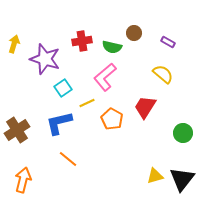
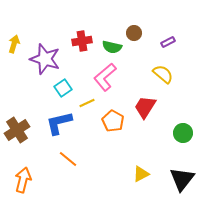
purple rectangle: rotated 56 degrees counterclockwise
orange pentagon: moved 1 px right, 2 px down
yellow triangle: moved 14 px left, 2 px up; rotated 12 degrees counterclockwise
